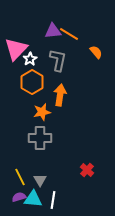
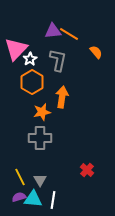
orange arrow: moved 2 px right, 2 px down
